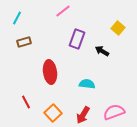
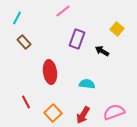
yellow square: moved 1 px left, 1 px down
brown rectangle: rotated 64 degrees clockwise
